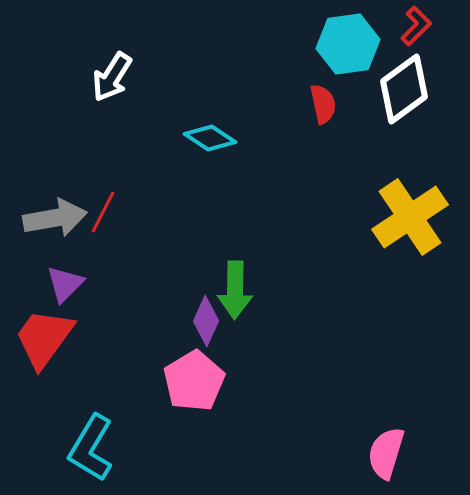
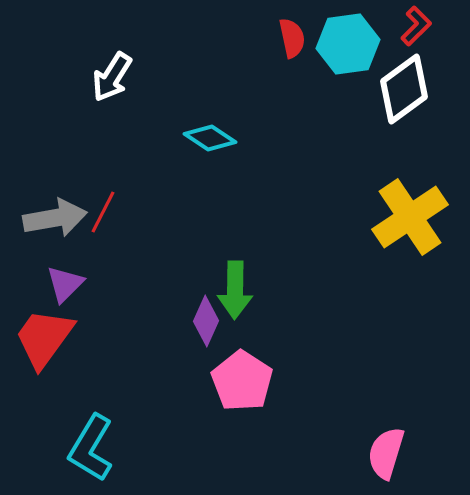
red semicircle: moved 31 px left, 66 px up
pink pentagon: moved 48 px right; rotated 8 degrees counterclockwise
